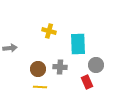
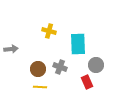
gray arrow: moved 1 px right, 1 px down
gray cross: rotated 16 degrees clockwise
